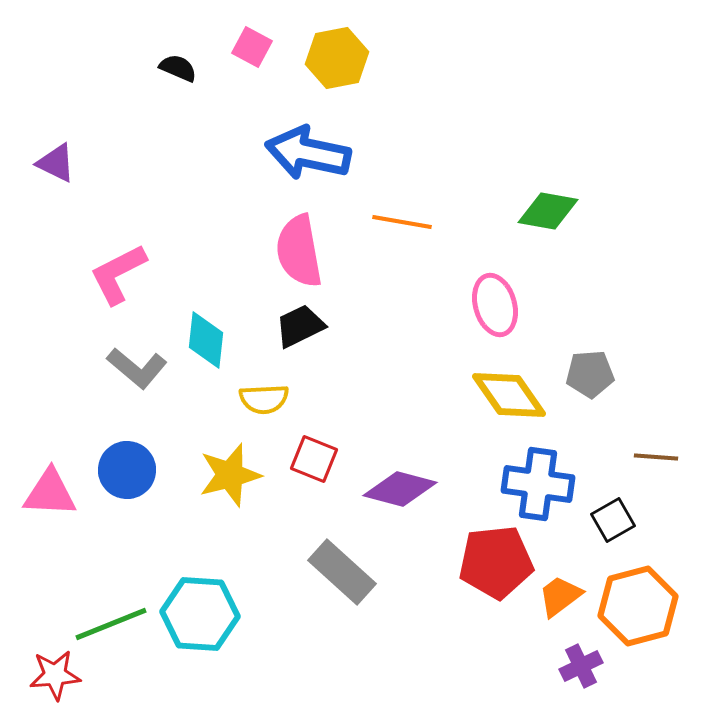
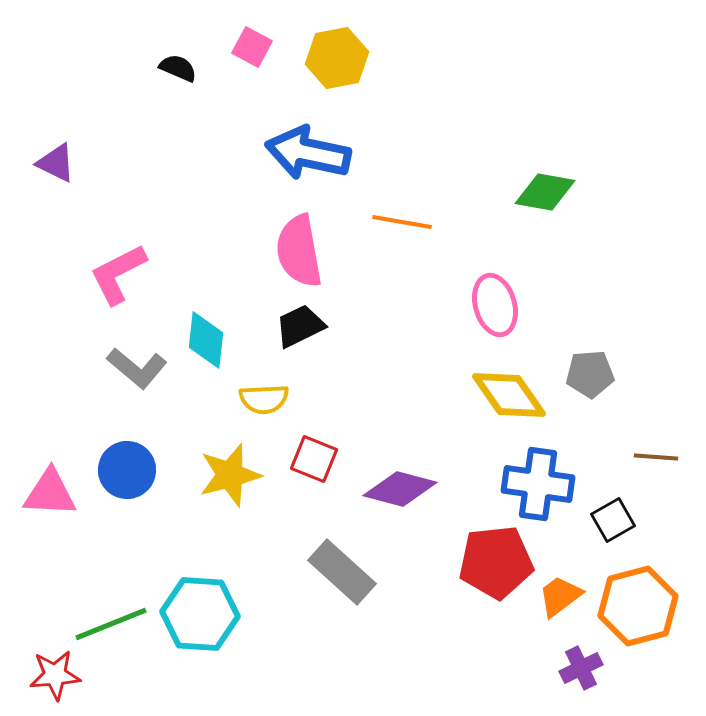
green diamond: moved 3 px left, 19 px up
purple cross: moved 2 px down
